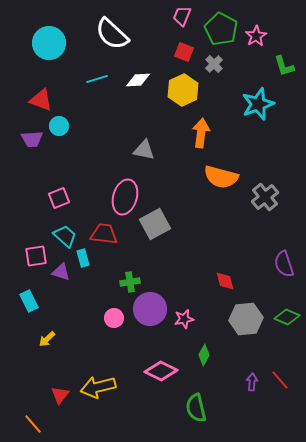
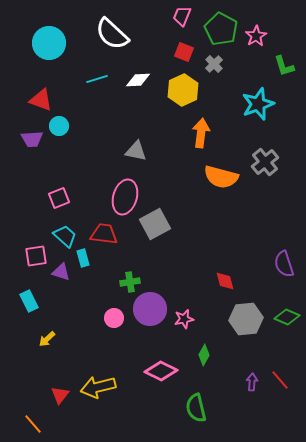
gray triangle at (144, 150): moved 8 px left, 1 px down
gray cross at (265, 197): moved 35 px up
